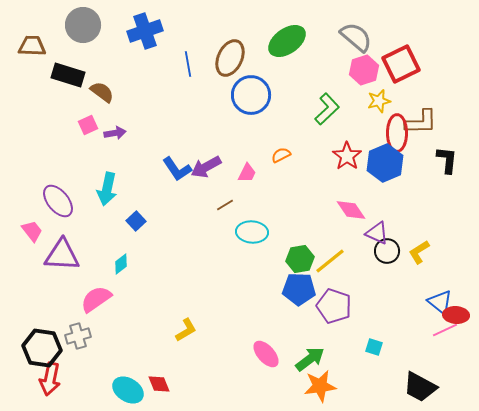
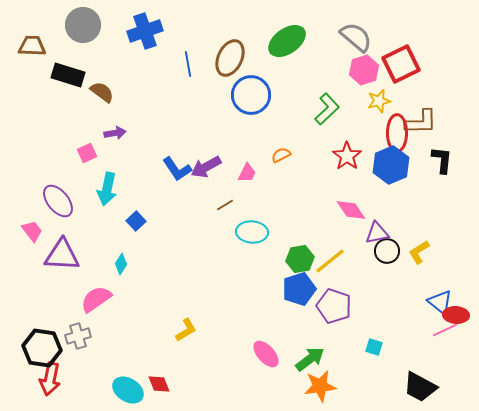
pink square at (88, 125): moved 1 px left, 28 px down
black L-shape at (447, 160): moved 5 px left
blue hexagon at (385, 163): moved 6 px right, 2 px down
purple triangle at (377, 233): rotated 35 degrees counterclockwise
cyan diamond at (121, 264): rotated 20 degrees counterclockwise
blue pentagon at (299, 289): rotated 20 degrees counterclockwise
